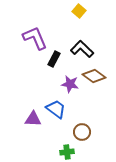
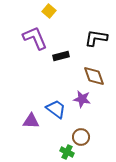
yellow square: moved 30 px left
black L-shape: moved 14 px right, 11 px up; rotated 35 degrees counterclockwise
black rectangle: moved 7 px right, 3 px up; rotated 49 degrees clockwise
brown diamond: rotated 35 degrees clockwise
purple star: moved 12 px right, 15 px down
purple triangle: moved 2 px left, 2 px down
brown circle: moved 1 px left, 5 px down
green cross: rotated 32 degrees clockwise
